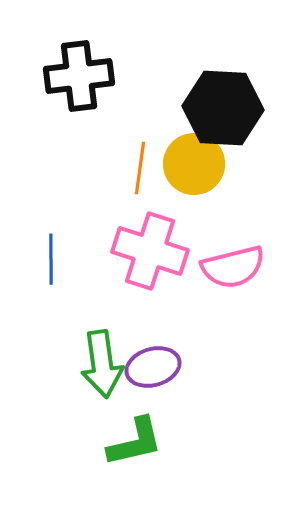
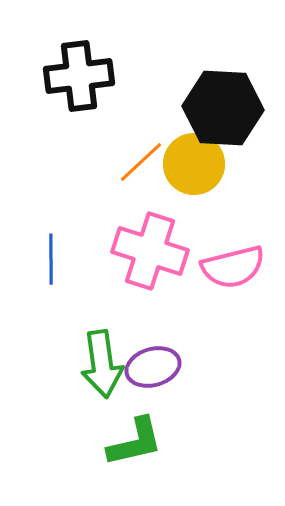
orange line: moved 1 px right, 6 px up; rotated 39 degrees clockwise
